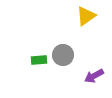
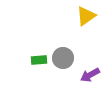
gray circle: moved 3 px down
purple arrow: moved 4 px left, 1 px up
